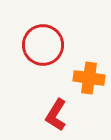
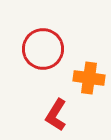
red circle: moved 4 px down
